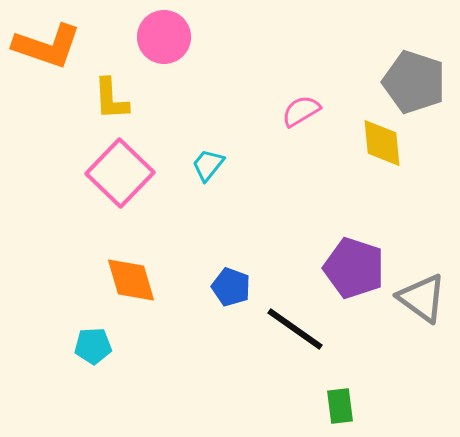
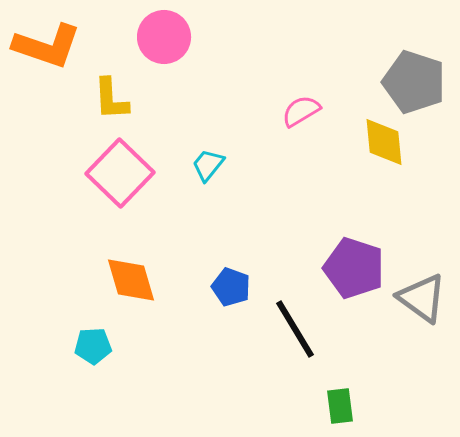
yellow diamond: moved 2 px right, 1 px up
black line: rotated 24 degrees clockwise
